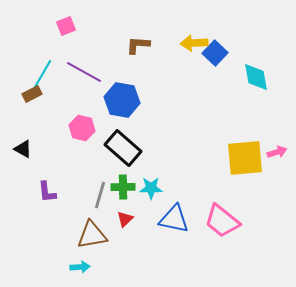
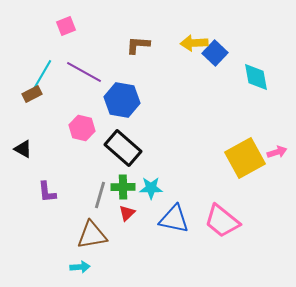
yellow square: rotated 24 degrees counterclockwise
red triangle: moved 2 px right, 6 px up
